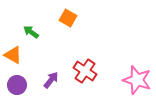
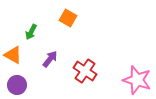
green arrow: rotated 98 degrees counterclockwise
purple arrow: moved 1 px left, 21 px up
